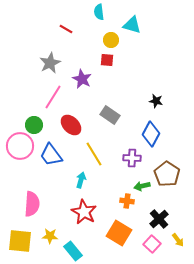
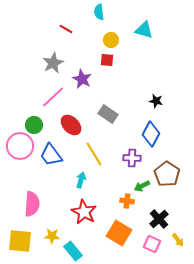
cyan triangle: moved 12 px right, 5 px down
gray star: moved 3 px right
pink line: rotated 15 degrees clockwise
gray rectangle: moved 2 px left, 1 px up
green arrow: rotated 14 degrees counterclockwise
yellow star: moved 2 px right
pink square: rotated 18 degrees counterclockwise
